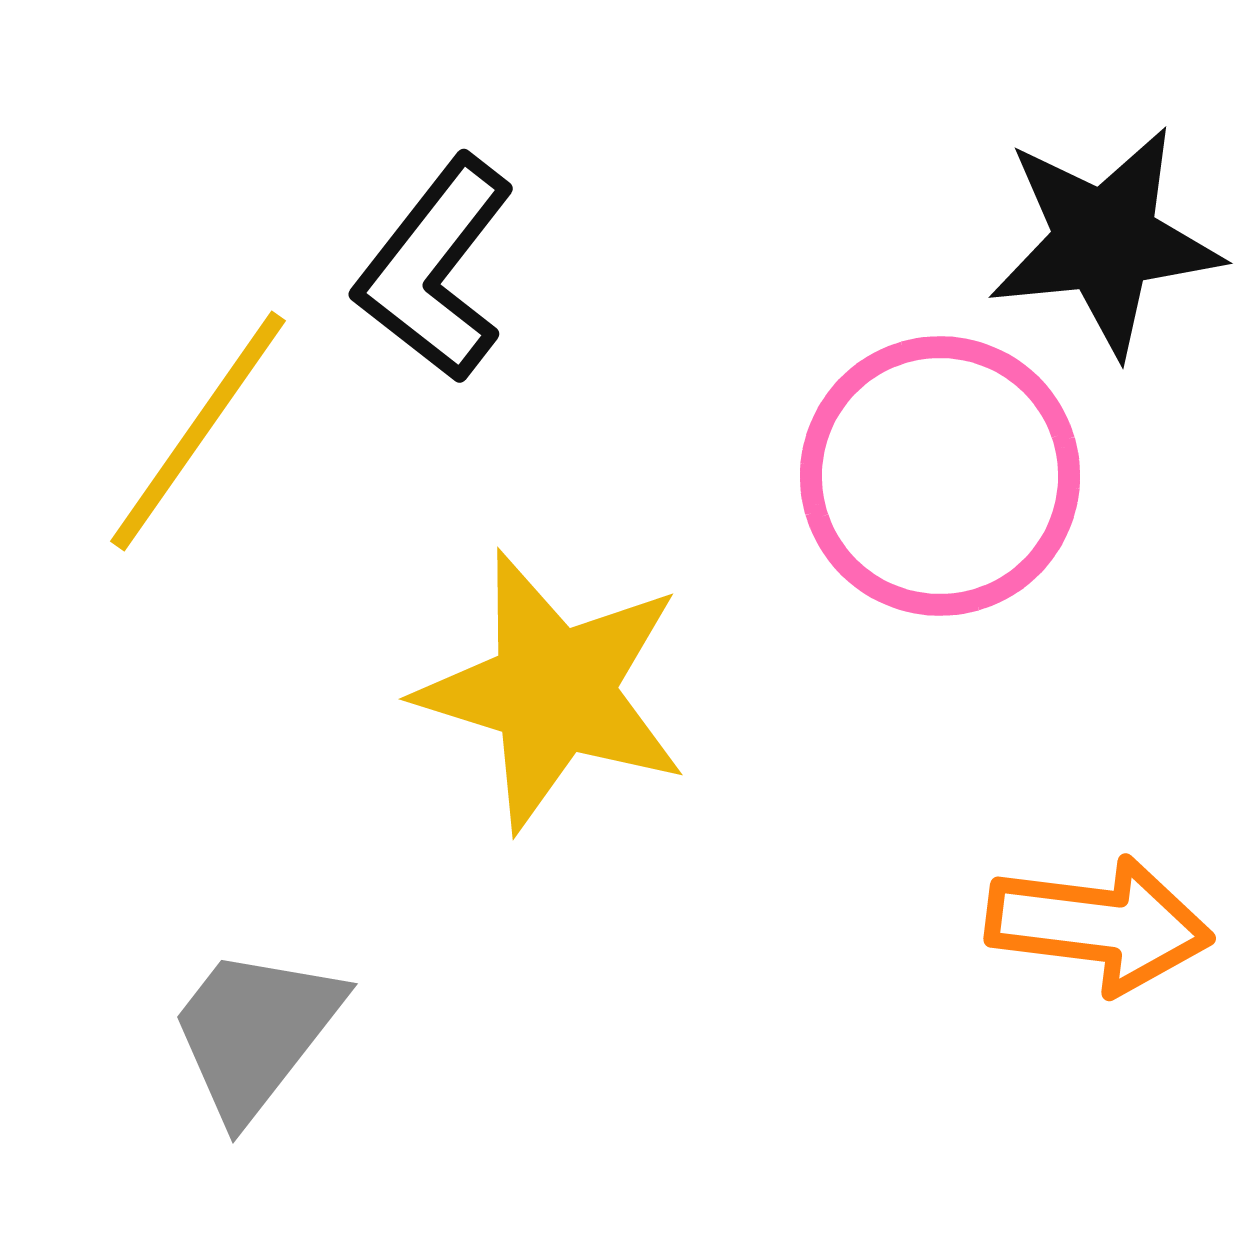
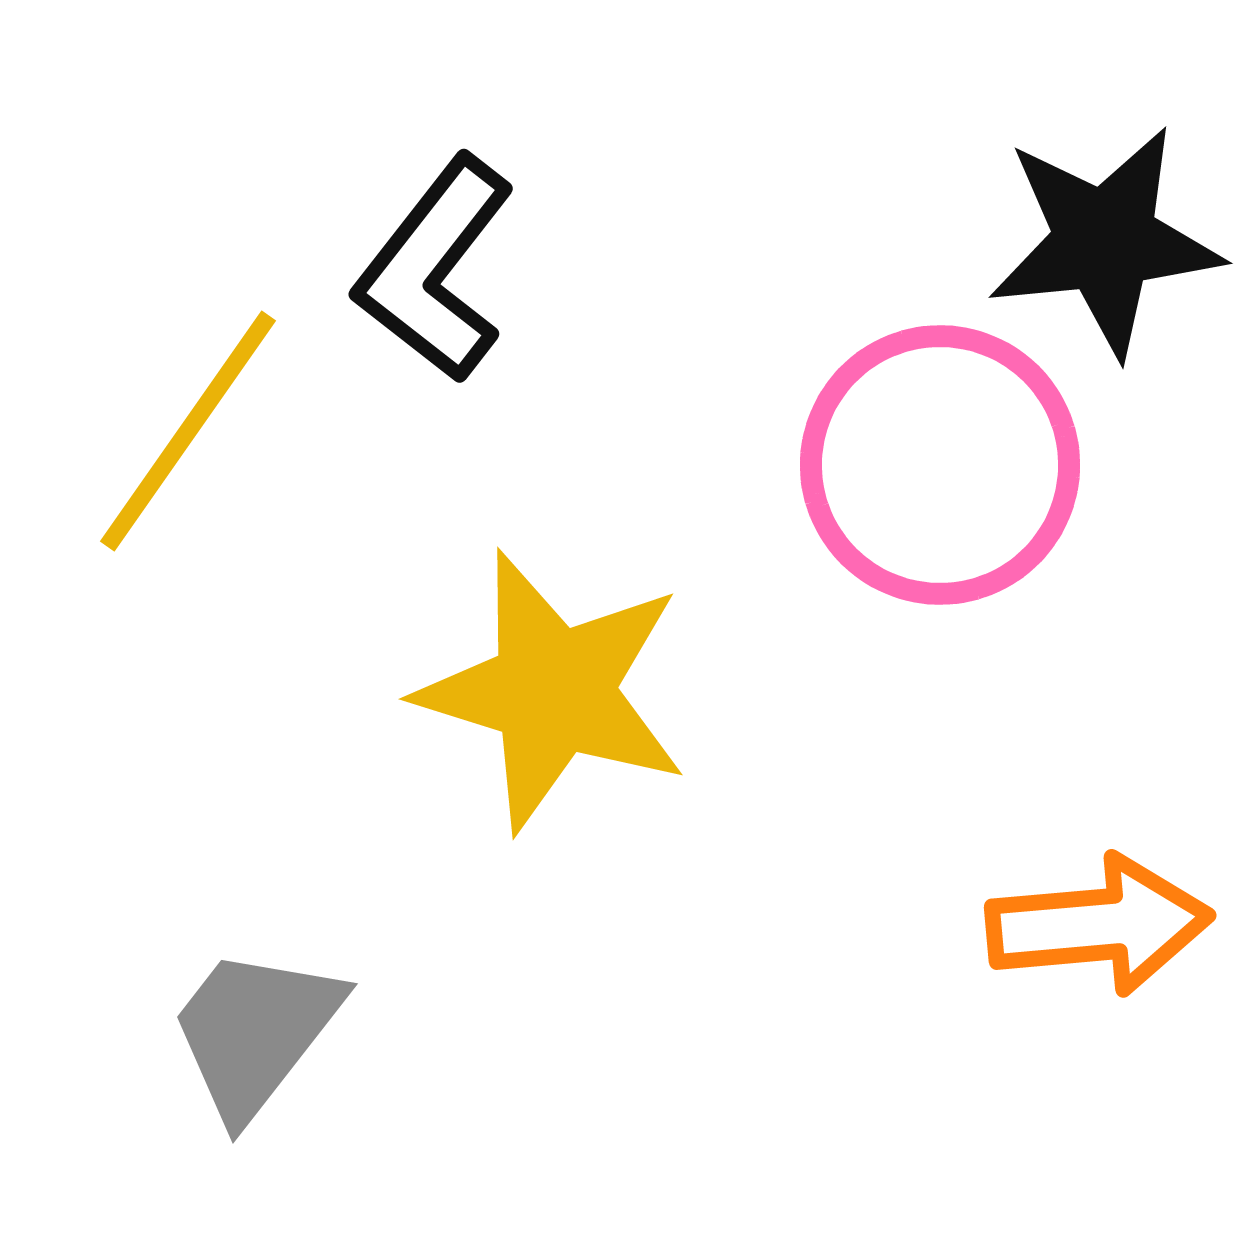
yellow line: moved 10 px left
pink circle: moved 11 px up
orange arrow: rotated 12 degrees counterclockwise
